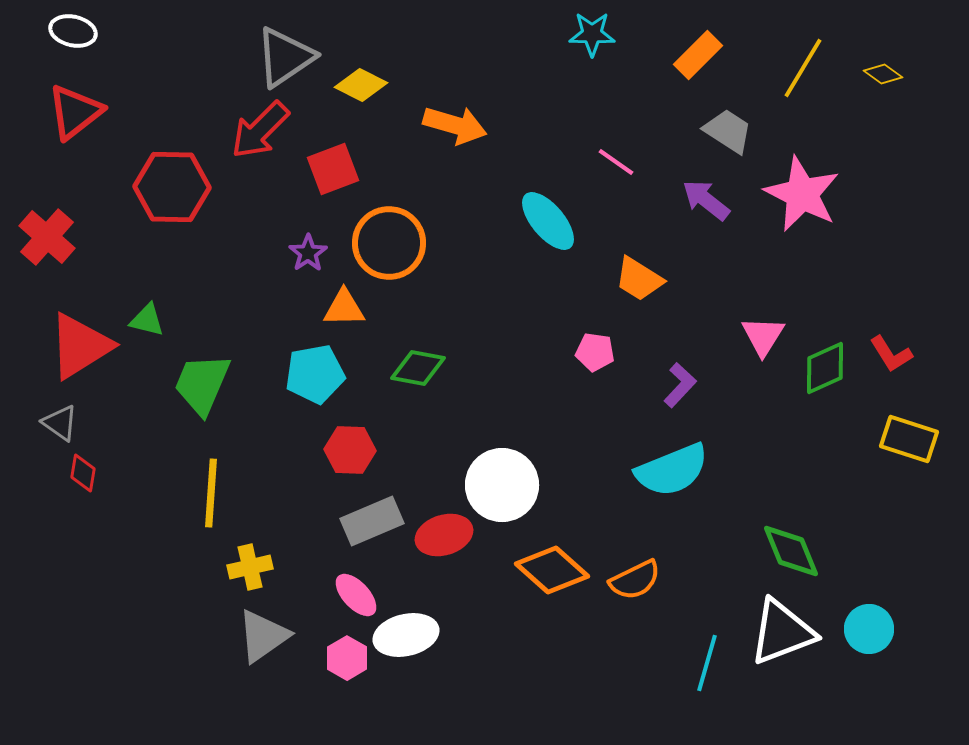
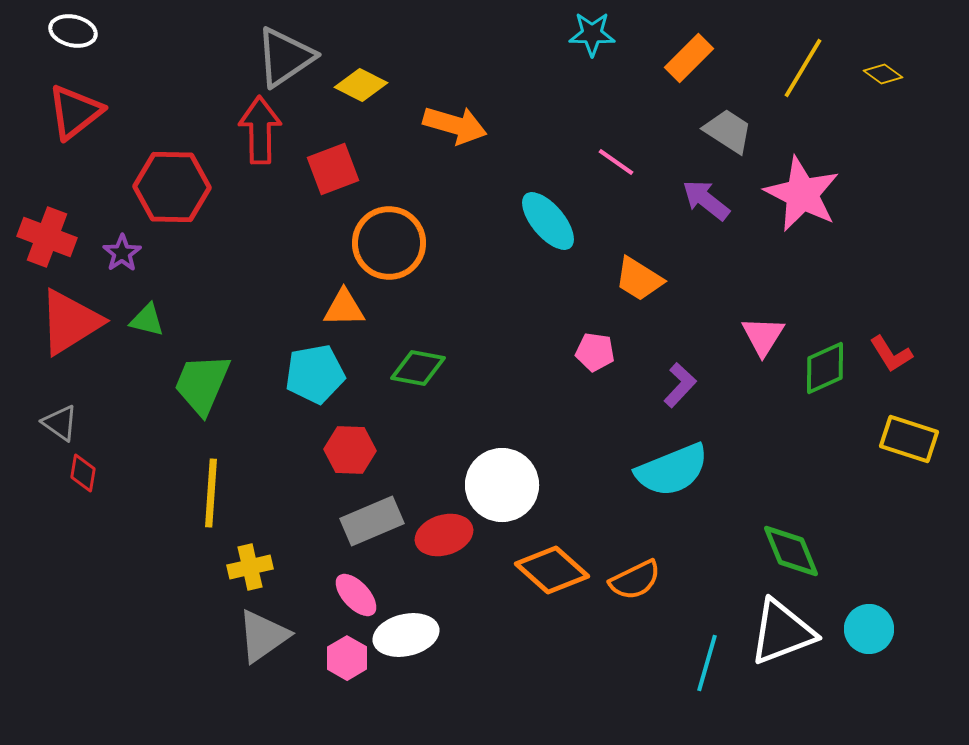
orange rectangle at (698, 55): moved 9 px left, 3 px down
red arrow at (260, 130): rotated 134 degrees clockwise
red cross at (47, 237): rotated 20 degrees counterclockwise
purple star at (308, 253): moved 186 px left
red triangle at (80, 346): moved 10 px left, 24 px up
